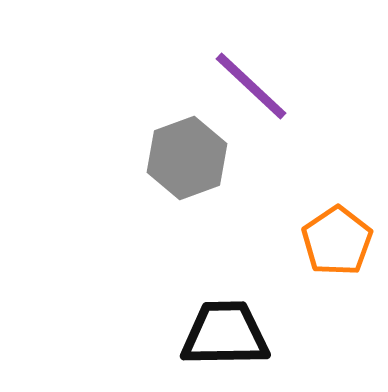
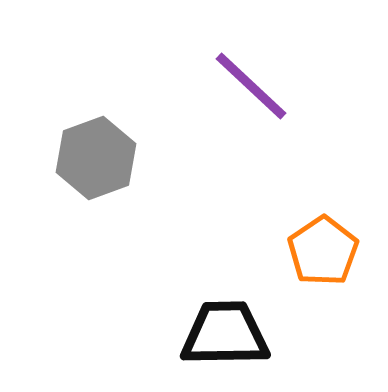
gray hexagon: moved 91 px left
orange pentagon: moved 14 px left, 10 px down
